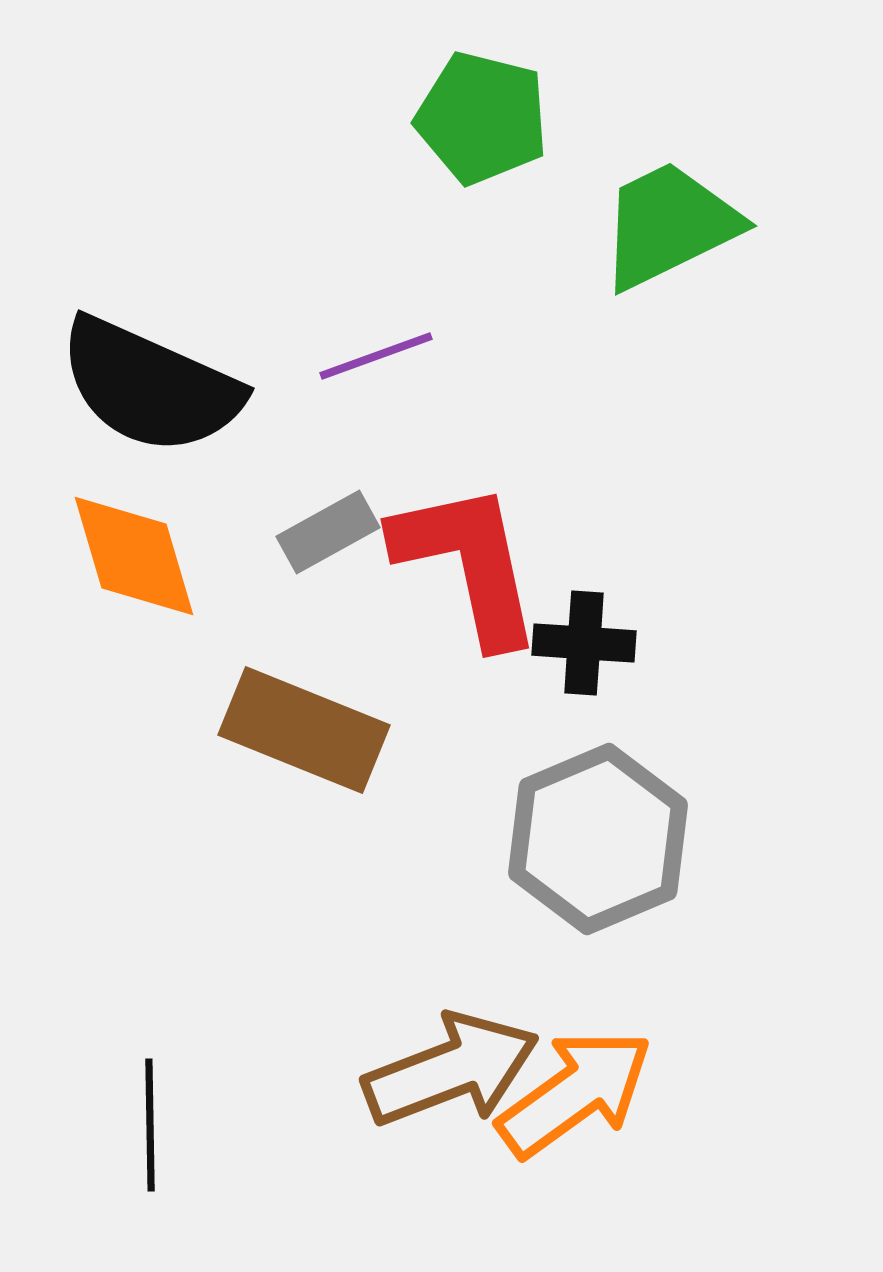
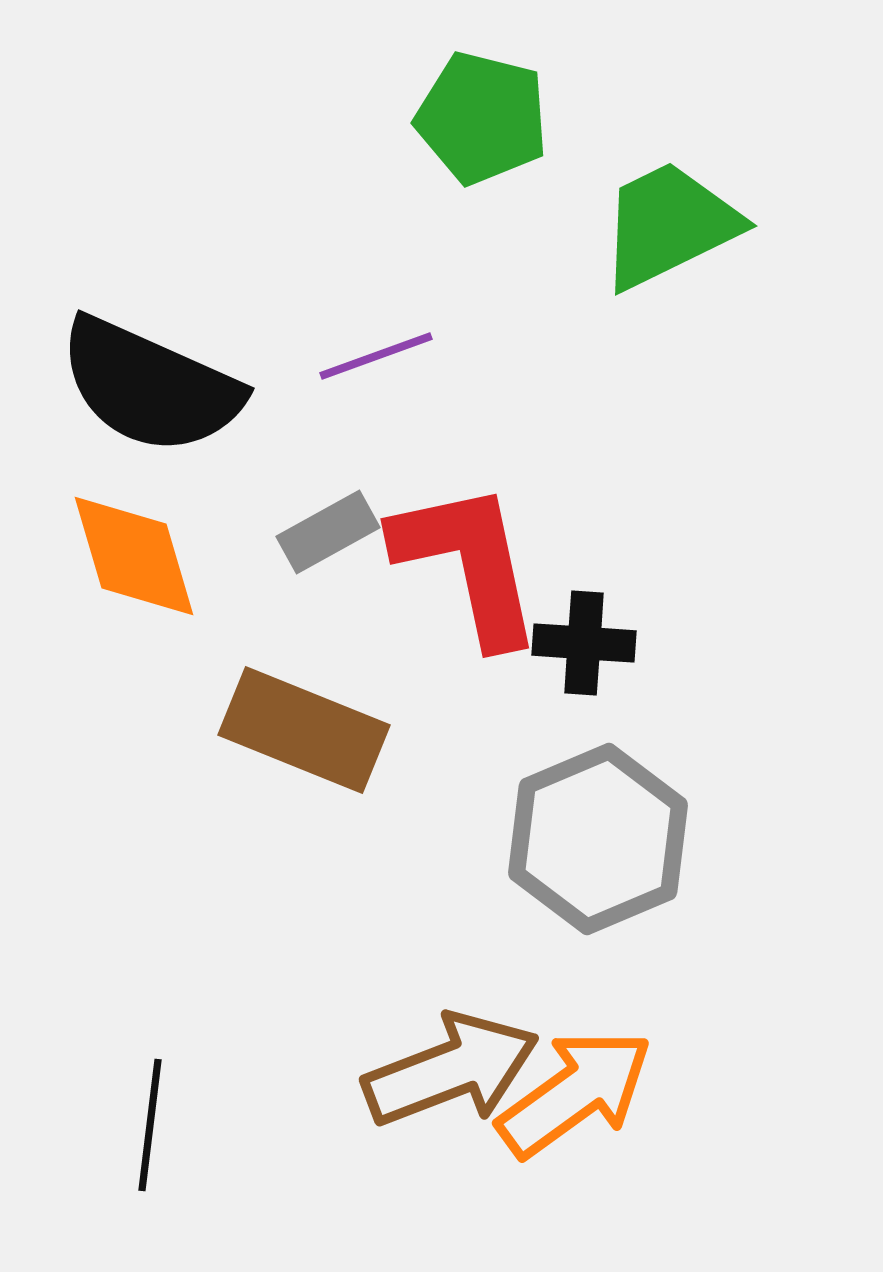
black line: rotated 8 degrees clockwise
